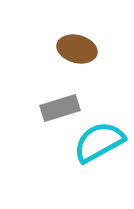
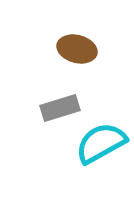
cyan semicircle: moved 2 px right, 1 px down
